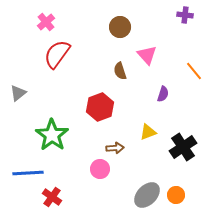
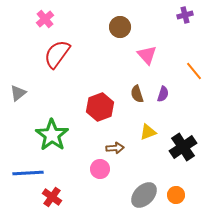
purple cross: rotated 21 degrees counterclockwise
pink cross: moved 1 px left, 3 px up
brown semicircle: moved 17 px right, 23 px down
gray ellipse: moved 3 px left
